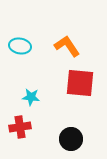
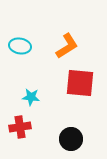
orange L-shape: rotated 92 degrees clockwise
